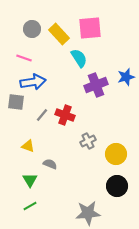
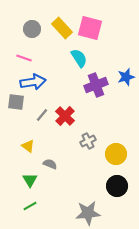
pink square: rotated 20 degrees clockwise
yellow rectangle: moved 3 px right, 6 px up
red cross: moved 1 px down; rotated 24 degrees clockwise
yellow triangle: rotated 16 degrees clockwise
